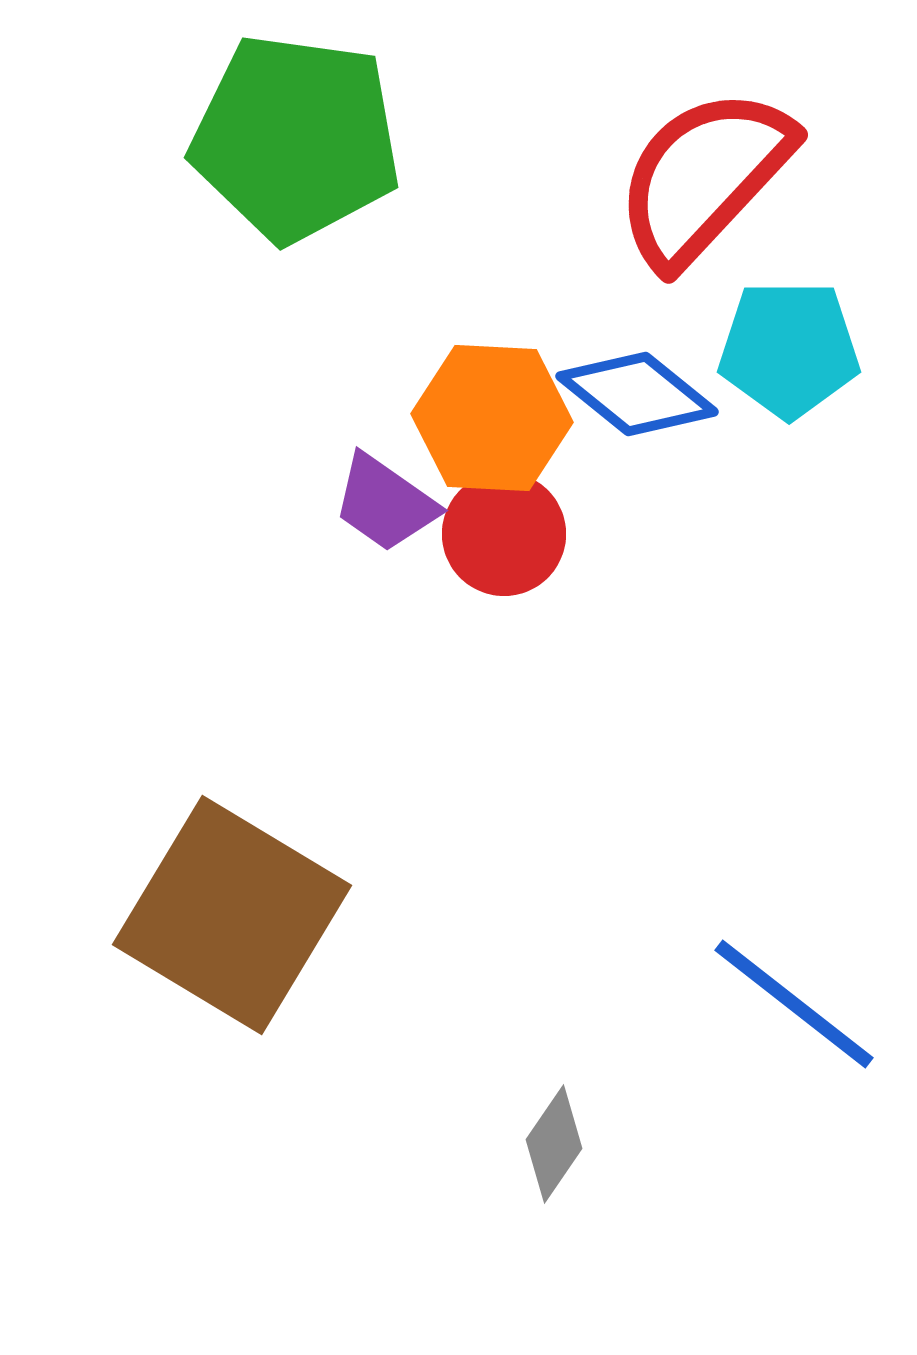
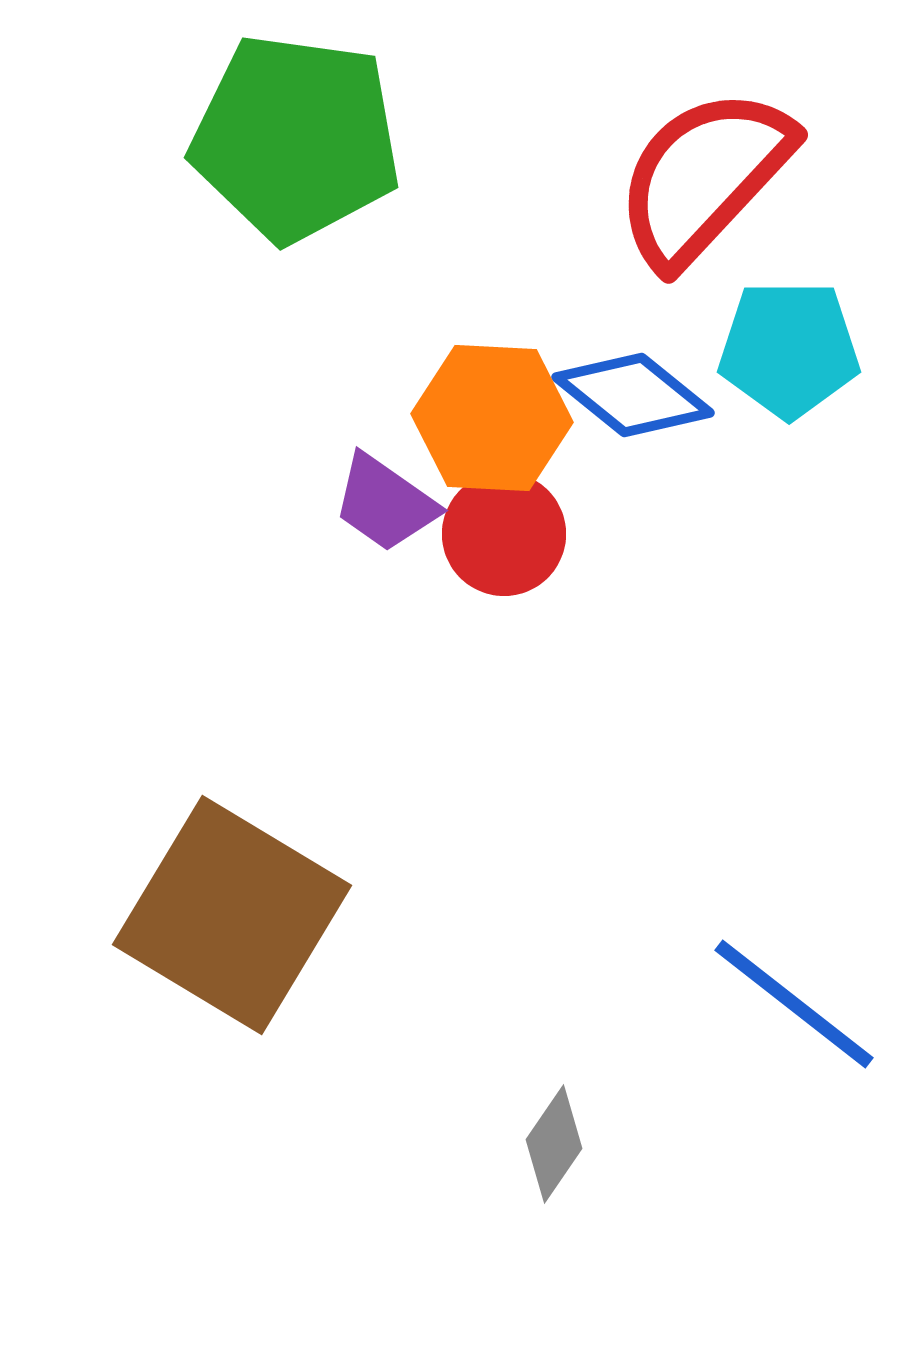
blue diamond: moved 4 px left, 1 px down
